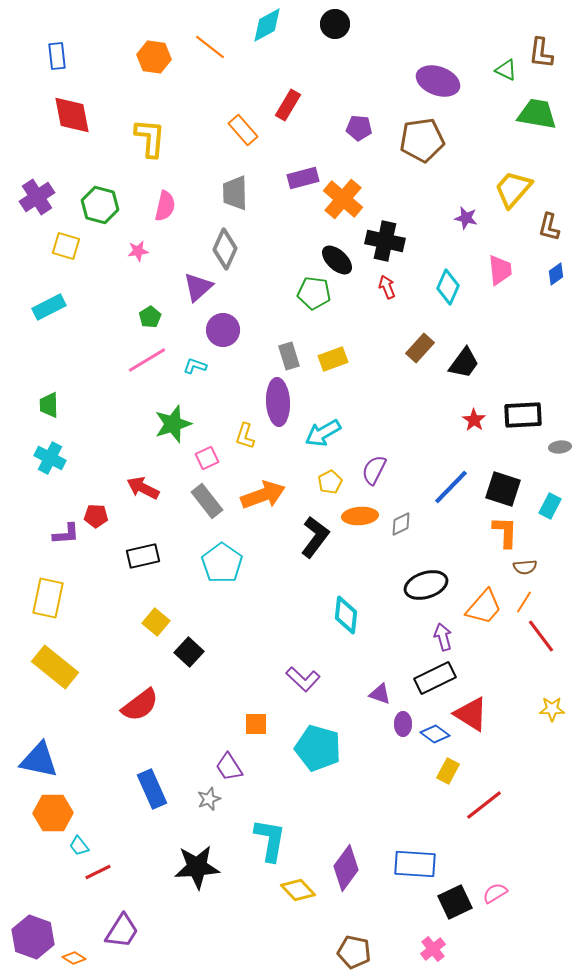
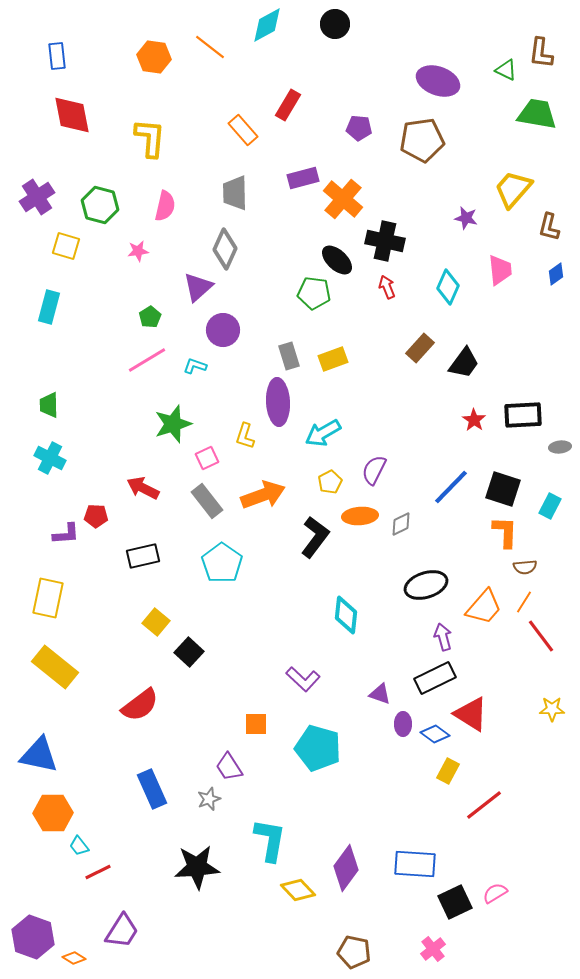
cyan rectangle at (49, 307): rotated 48 degrees counterclockwise
blue triangle at (39, 760): moved 5 px up
